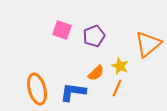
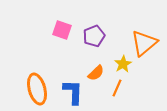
orange triangle: moved 4 px left, 1 px up
yellow star: moved 3 px right, 2 px up; rotated 18 degrees clockwise
blue L-shape: rotated 84 degrees clockwise
